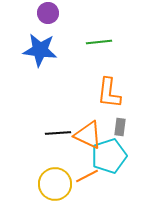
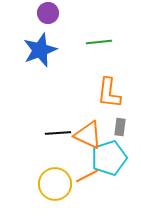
blue star: rotated 28 degrees counterclockwise
cyan pentagon: moved 2 px down
